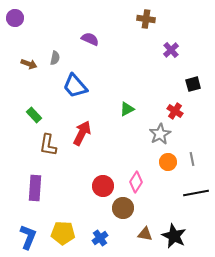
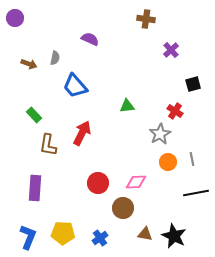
green triangle: moved 3 px up; rotated 21 degrees clockwise
pink diamond: rotated 55 degrees clockwise
red circle: moved 5 px left, 3 px up
